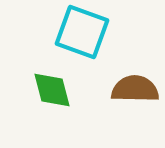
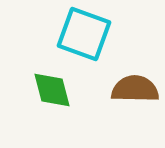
cyan square: moved 2 px right, 2 px down
